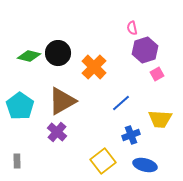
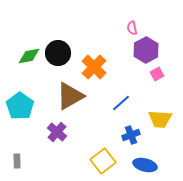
purple hexagon: moved 1 px right; rotated 10 degrees counterclockwise
green diamond: rotated 25 degrees counterclockwise
brown triangle: moved 8 px right, 5 px up
